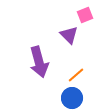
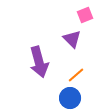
purple triangle: moved 3 px right, 4 px down
blue circle: moved 2 px left
